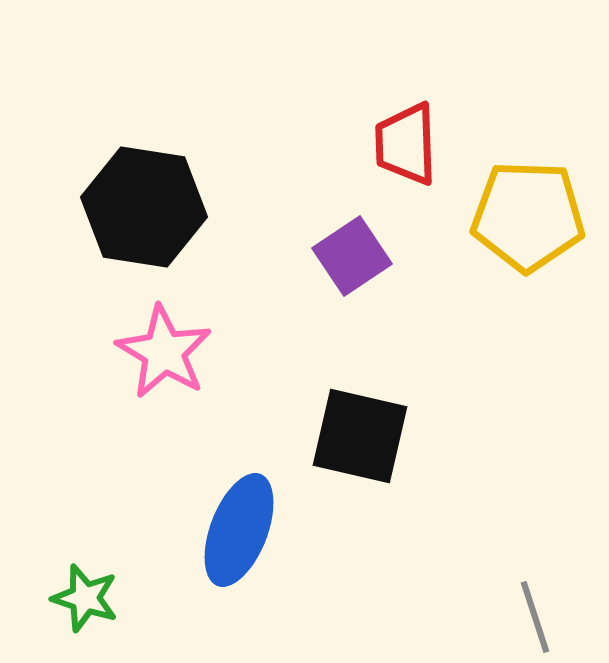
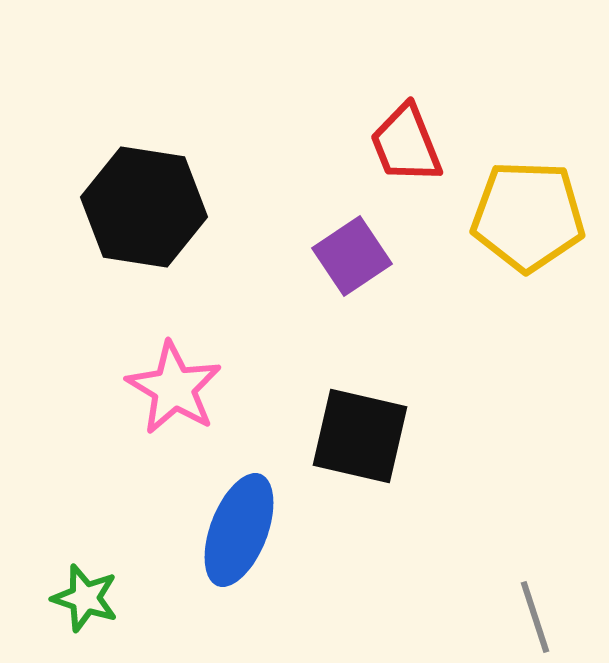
red trapezoid: rotated 20 degrees counterclockwise
pink star: moved 10 px right, 36 px down
